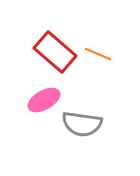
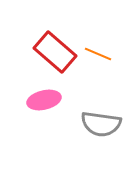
pink ellipse: rotated 16 degrees clockwise
gray semicircle: moved 19 px right
